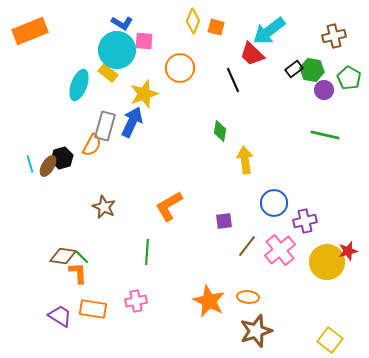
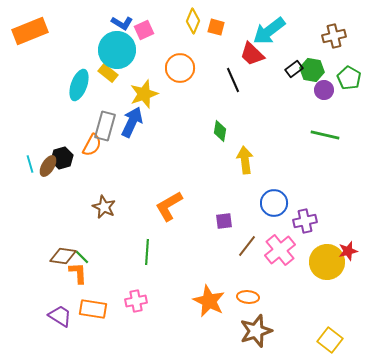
pink square at (144, 41): moved 11 px up; rotated 30 degrees counterclockwise
